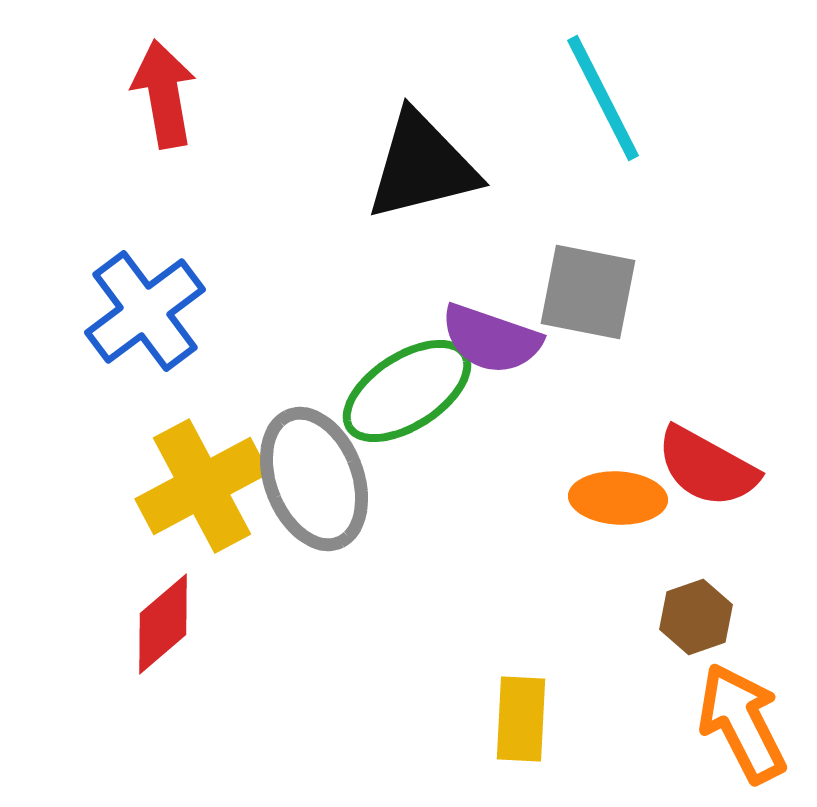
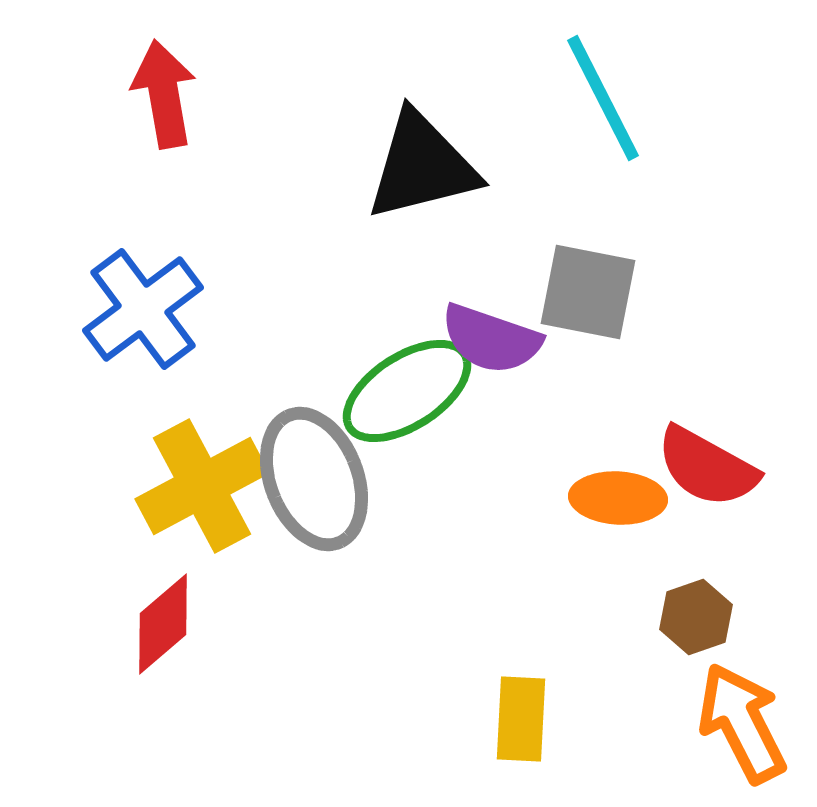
blue cross: moved 2 px left, 2 px up
